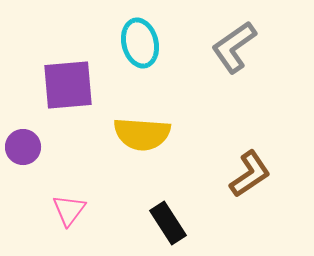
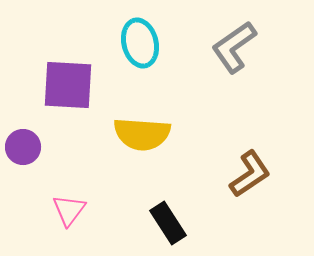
purple square: rotated 8 degrees clockwise
